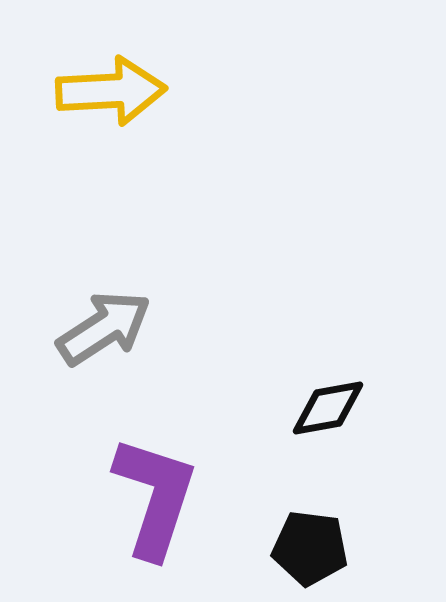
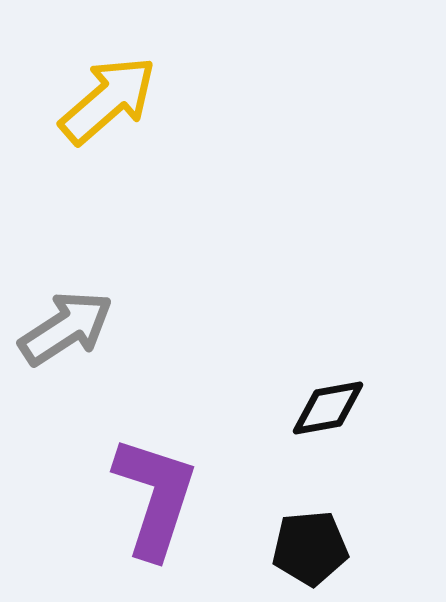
yellow arrow: moved 3 px left, 9 px down; rotated 38 degrees counterclockwise
gray arrow: moved 38 px left
black pentagon: rotated 12 degrees counterclockwise
